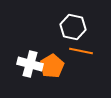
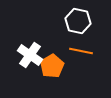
white hexagon: moved 5 px right, 6 px up
white cross: moved 9 px up; rotated 20 degrees clockwise
